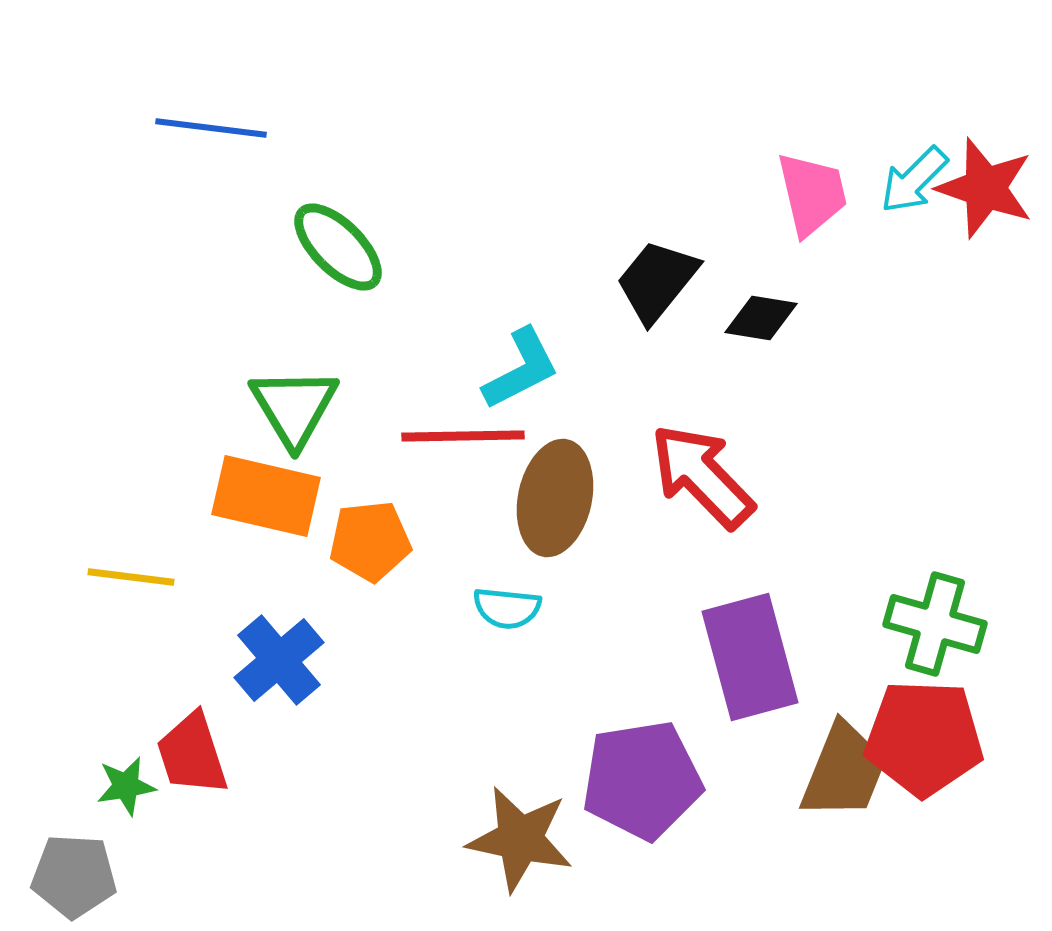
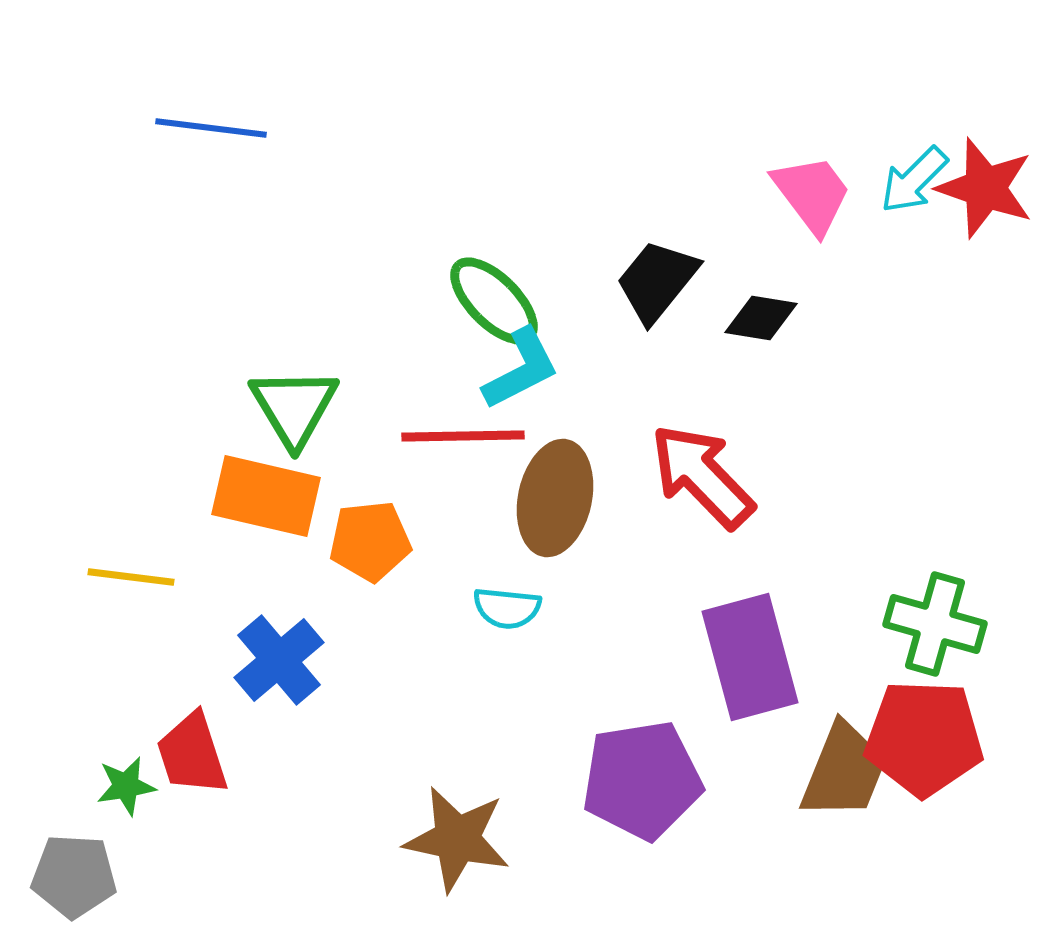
pink trapezoid: rotated 24 degrees counterclockwise
green ellipse: moved 156 px right, 54 px down
brown star: moved 63 px left
